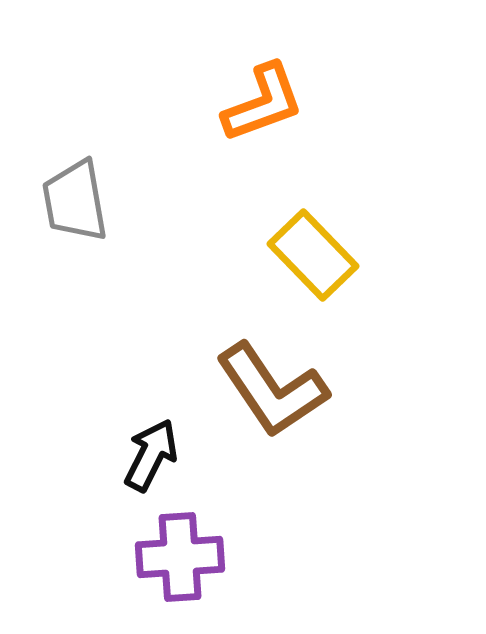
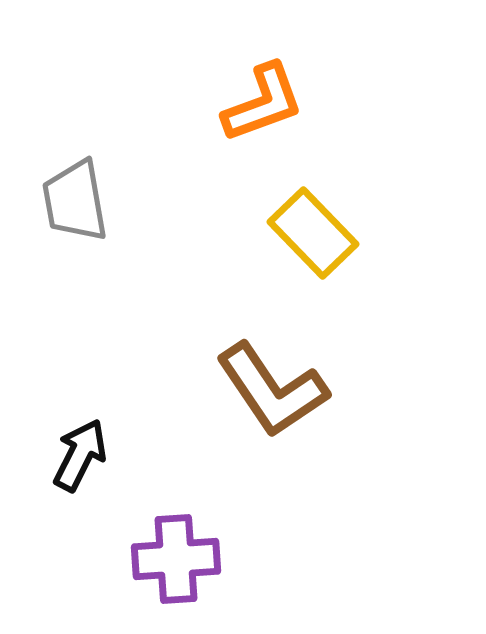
yellow rectangle: moved 22 px up
black arrow: moved 71 px left
purple cross: moved 4 px left, 2 px down
